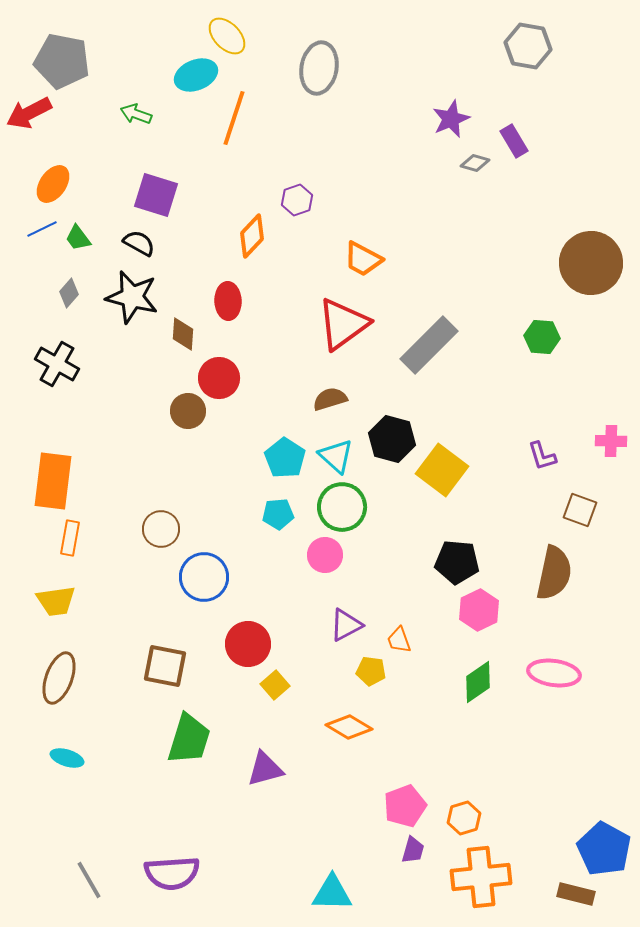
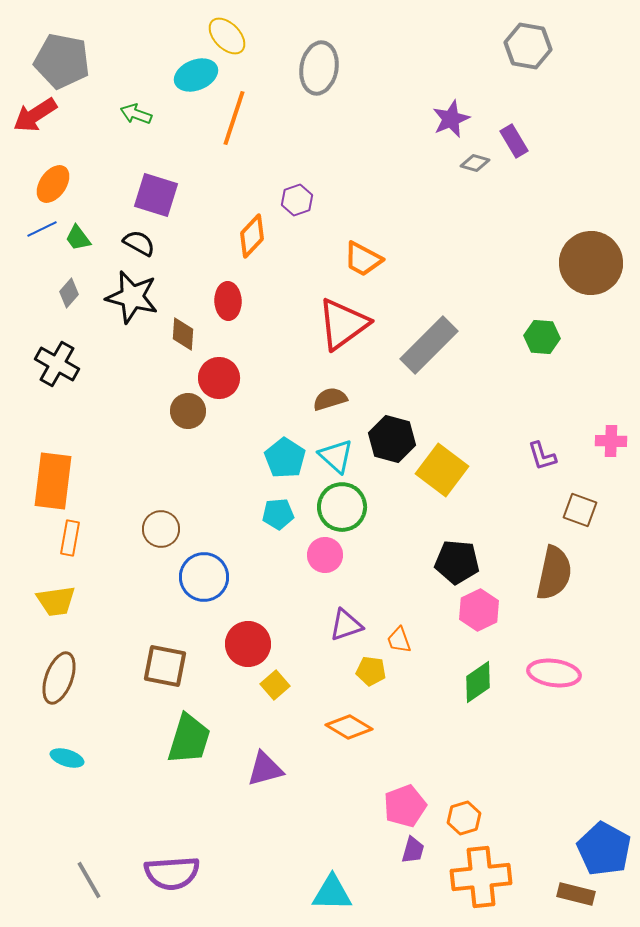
red arrow at (29, 113): moved 6 px right, 2 px down; rotated 6 degrees counterclockwise
purple triangle at (346, 625): rotated 9 degrees clockwise
